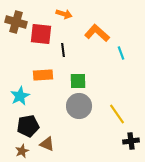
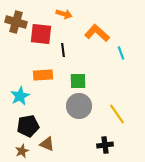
black cross: moved 26 px left, 4 px down
